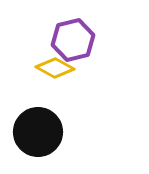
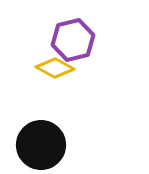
black circle: moved 3 px right, 13 px down
